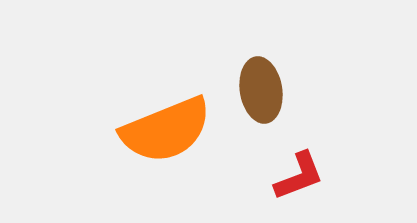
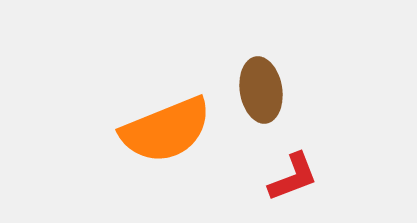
red L-shape: moved 6 px left, 1 px down
